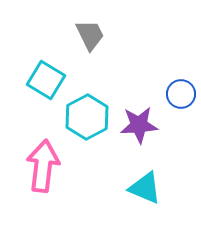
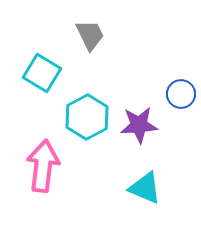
cyan square: moved 4 px left, 7 px up
